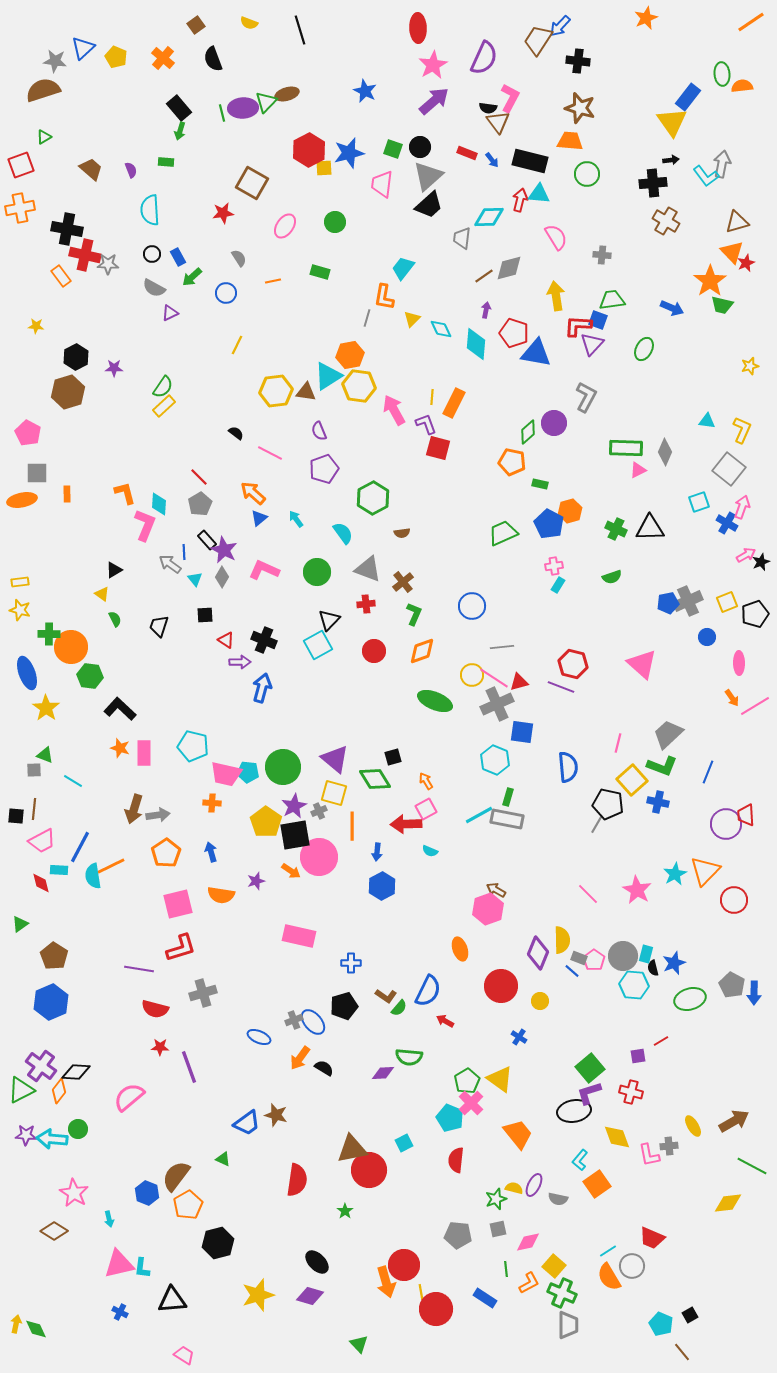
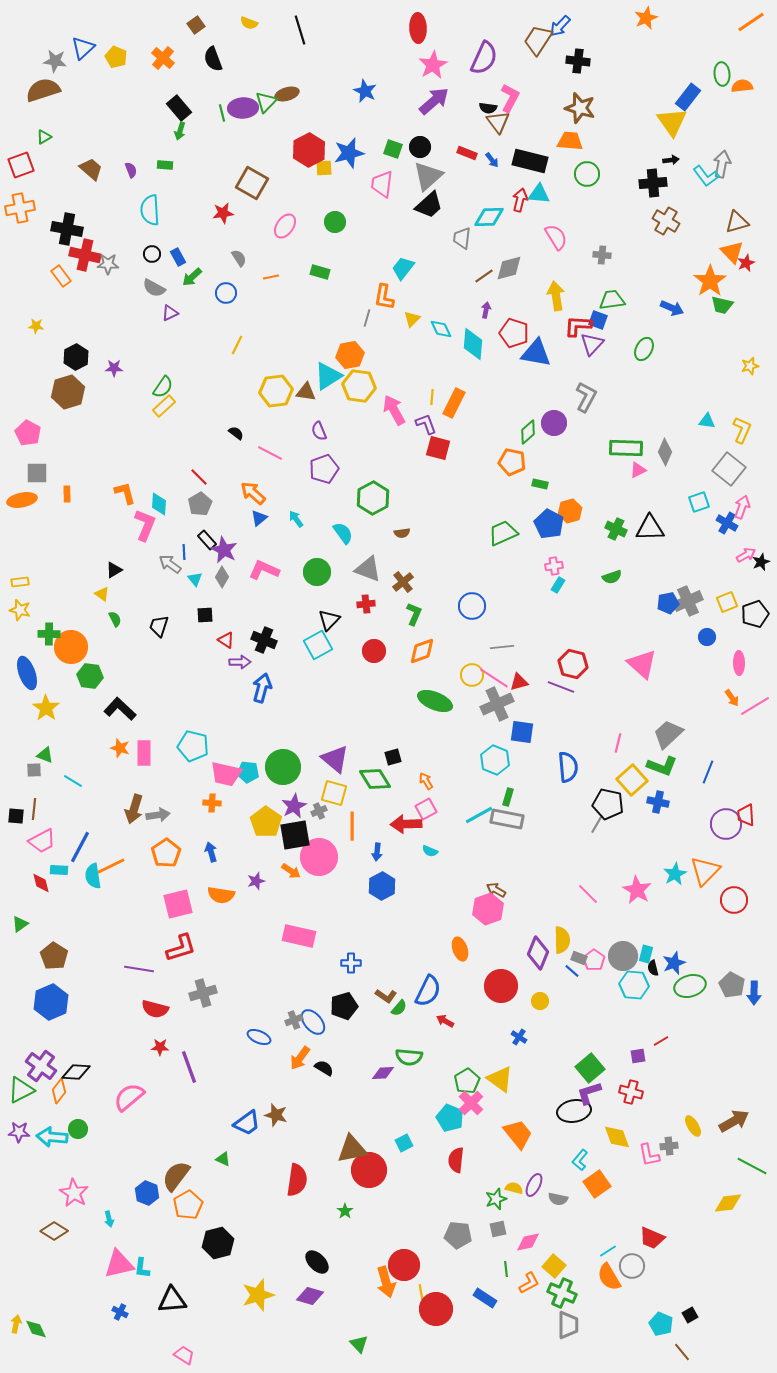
green rectangle at (166, 162): moved 1 px left, 3 px down
orange line at (273, 281): moved 2 px left, 4 px up
cyan diamond at (476, 344): moved 3 px left
green ellipse at (690, 999): moved 13 px up
purple star at (26, 1135): moved 7 px left, 3 px up
cyan arrow at (52, 1139): moved 2 px up
